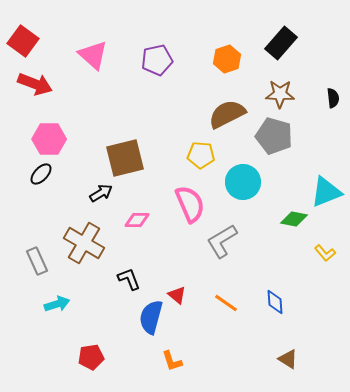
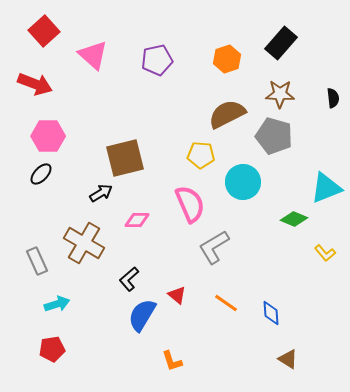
red square: moved 21 px right, 10 px up; rotated 12 degrees clockwise
pink hexagon: moved 1 px left, 3 px up
cyan triangle: moved 4 px up
green diamond: rotated 12 degrees clockwise
gray L-shape: moved 8 px left, 6 px down
black L-shape: rotated 110 degrees counterclockwise
blue diamond: moved 4 px left, 11 px down
blue semicircle: moved 9 px left, 2 px up; rotated 16 degrees clockwise
red pentagon: moved 39 px left, 8 px up
